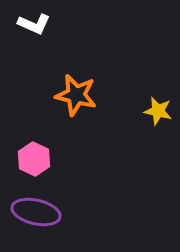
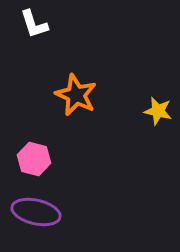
white L-shape: rotated 48 degrees clockwise
orange star: rotated 12 degrees clockwise
pink hexagon: rotated 12 degrees counterclockwise
